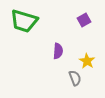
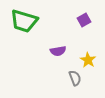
purple semicircle: rotated 77 degrees clockwise
yellow star: moved 1 px right, 1 px up
